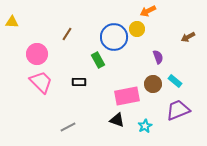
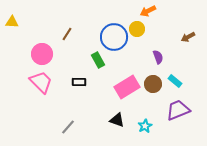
pink circle: moved 5 px right
pink rectangle: moved 9 px up; rotated 20 degrees counterclockwise
gray line: rotated 21 degrees counterclockwise
